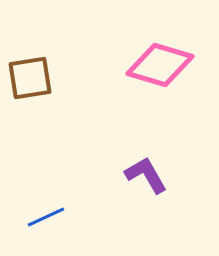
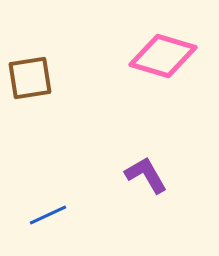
pink diamond: moved 3 px right, 9 px up
blue line: moved 2 px right, 2 px up
